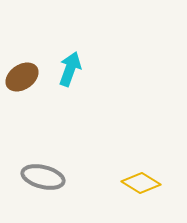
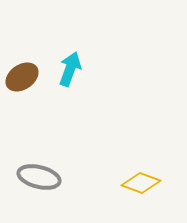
gray ellipse: moved 4 px left
yellow diamond: rotated 12 degrees counterclockwise
